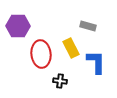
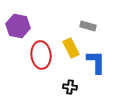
purple hexagon: rotated 10 degrees clockwise
red ellipse: moved 1 px down
black cross: moved 10 px right, 6 px down
